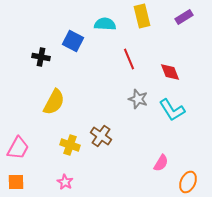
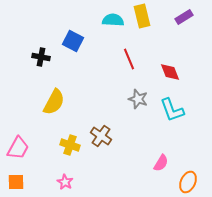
cyan semicircle: moved 8 px right, 4 px up
cyan L-shape: rotated 12 degrees clockwise
